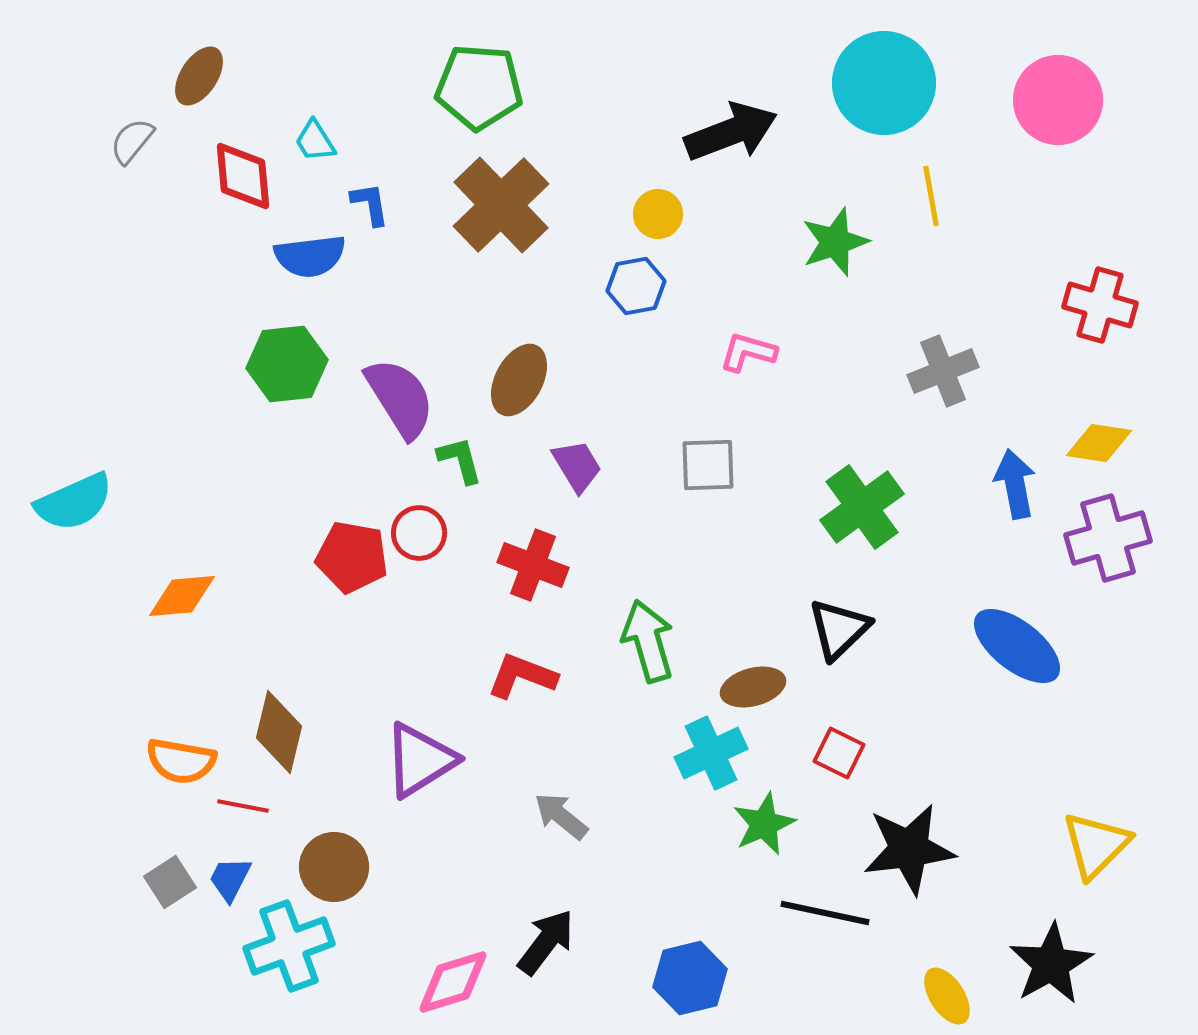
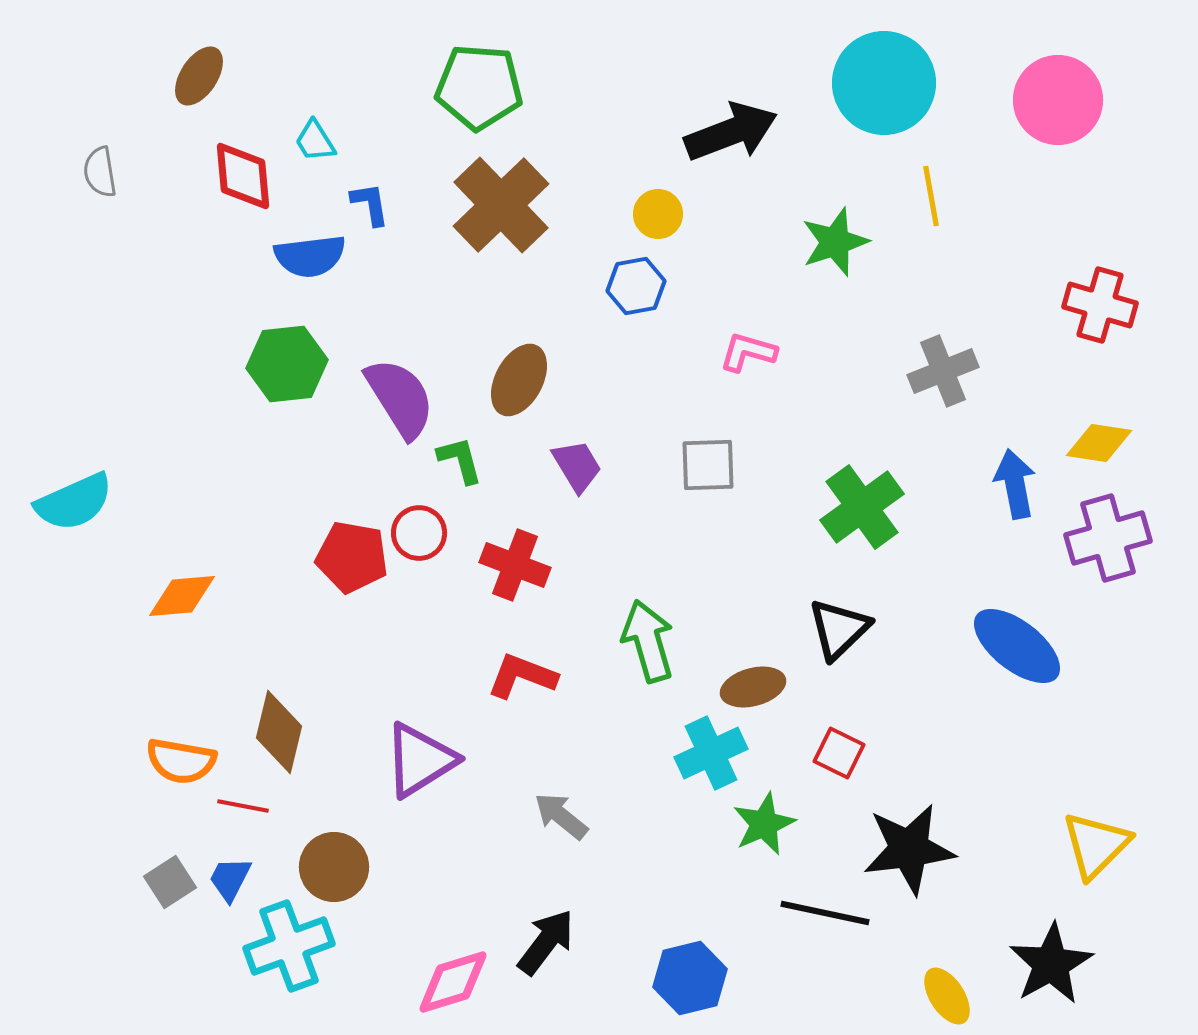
gray semicircle at (132, 141): moved 32 px left, 31 px down; rotated 48 degrees counterclockwise
red cross at (533, 565): moved 18 px left
